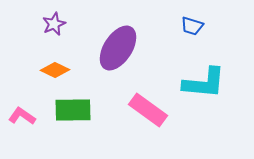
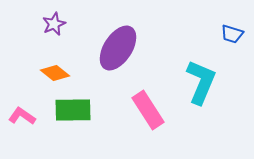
blue trapezoid: moved 40 px right, 8 px down
orange diamond: moved 3 px down; rotated 12 degrees clockwise
cyan L-shape: moved 3 px left, 1 px up; rotated 72 degrees counterclockwise
pink rectangle: rotated 21 degrees clockwise
